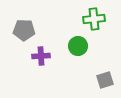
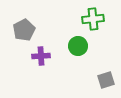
green cross: moved 1 px left
gray pentagon: rotated 30 degrees counterclockwise
gray square: moved 1 px right
